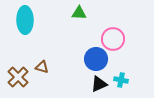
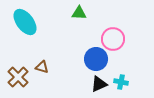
cyan ellipse: moved 2 px down; rotated 36 degrees counterclockwise
cyan cross: moved 2 px down
